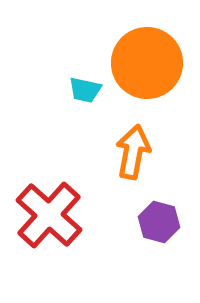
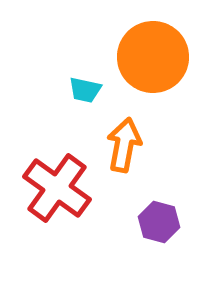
orange circle: moved 6 px right, 6 px up
orange arrow: moved 9 px left, 7 px up
red cross: moved 8 px right, 27 px up; rotated 6 degrees counterclockwise
